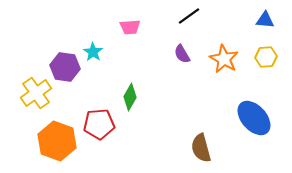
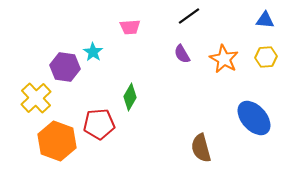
yellow cross: moved 5 px down; rotated 8 degrees counterclockwise
